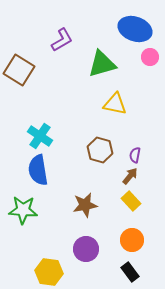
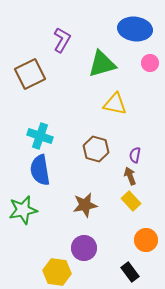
blue ellipse: rotated 12 degrees counterclockwise
purple L-shape: rotated 30 degrees counterclockwise
pink circle: moved 6 px down
brown square: moved 11 px right, 4 px down; rotated 32 degrees clockwise
cyan cross: rotated 15 degrees counterclockwise
brown hexagon: moved 4 px left, 1 px up
blue semicircle: moved 2 px right
brown arrow: rotated 60 degrees counterclockwise
green star: rotated 16 degrees counterclockwise
orange circle: moved 14 px right
purple circle: moved 2 px left, 1 px up
yellow hexagon: moved 8 px right
